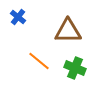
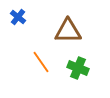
orange line: moved 2 px right, 1 px down; rotated 15 degrees clockwise
green cross: moved 3 px right
